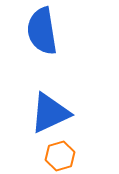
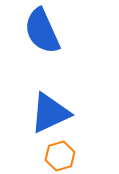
blue semicircle: rotated 15 degrees counterclockwise
